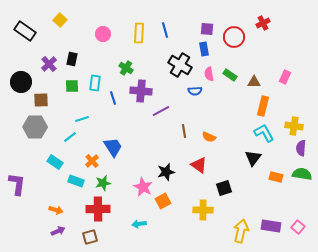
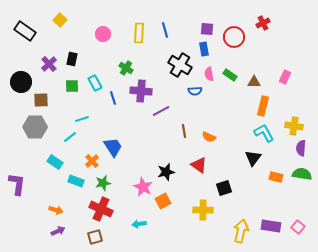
cyan rectangle at (95, 83): rotated 35 degrees counterclockwise
red cross at (98, 209): moved 3 px right; rotated 25 degrees clockwise
brown square at (90, 237): moved 5 px right
